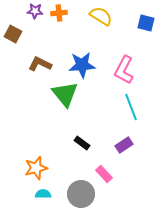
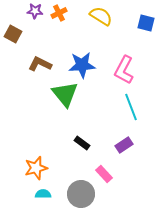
orange cross: rotated 21 degrees counterclockwise
